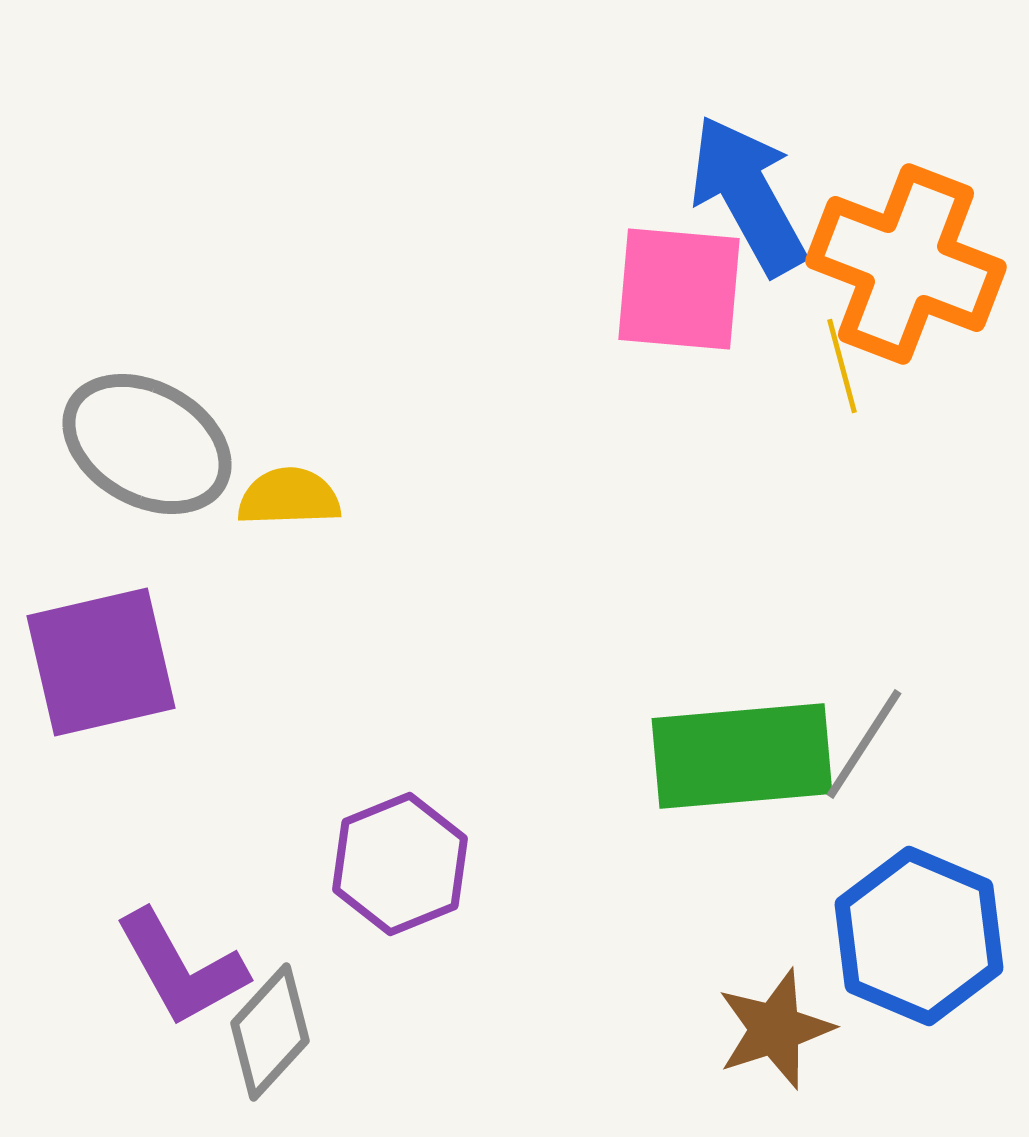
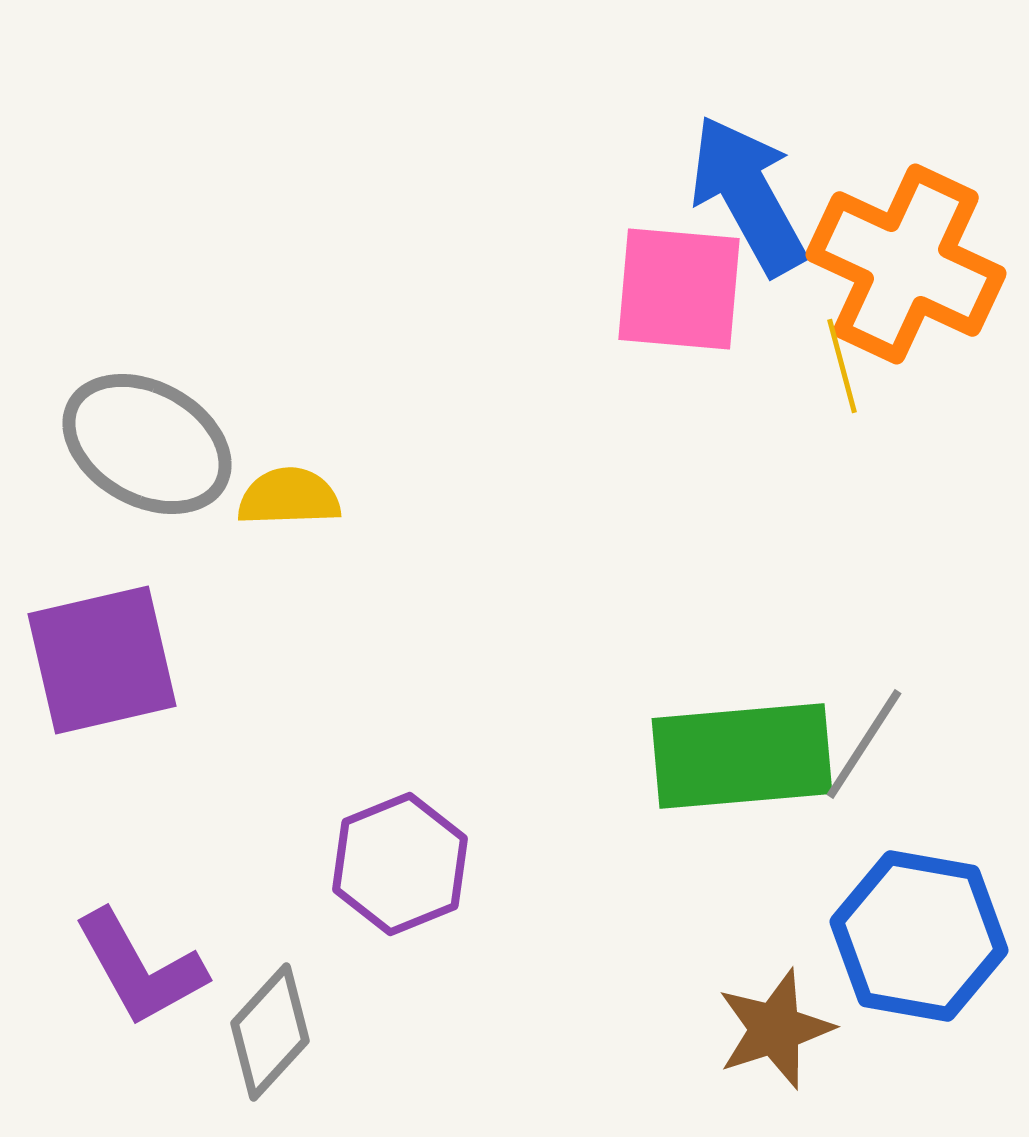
orange cross: rotated 4 degrees clockwise
purple square: moved 1 px right, 2 px up
blue hexagon: rotated 13 degrees counterclockwise
purple L-shape: moved 41 px left
